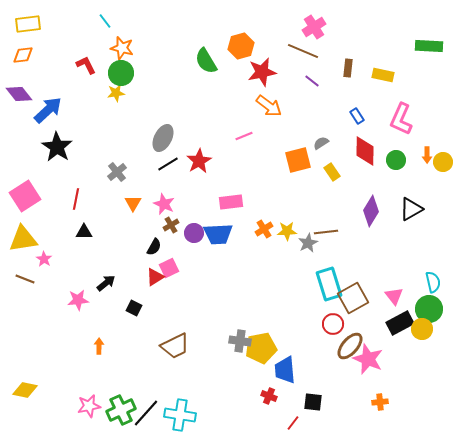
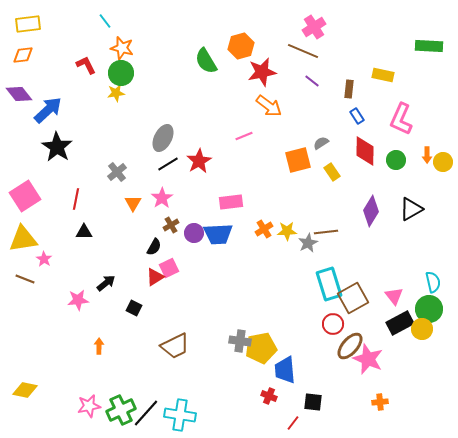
brown rectangle at (348, 68): moved 1 px right, 21 px down
pink star at (164, 204): moved 2 px left, 6 px up; rotated 15 degrees clockwise
